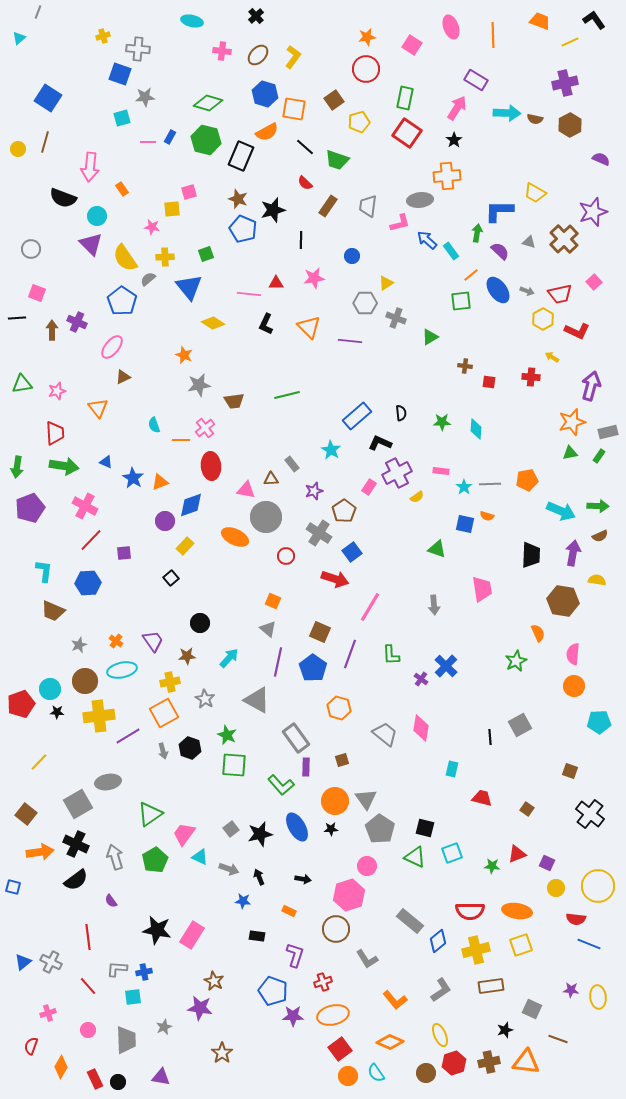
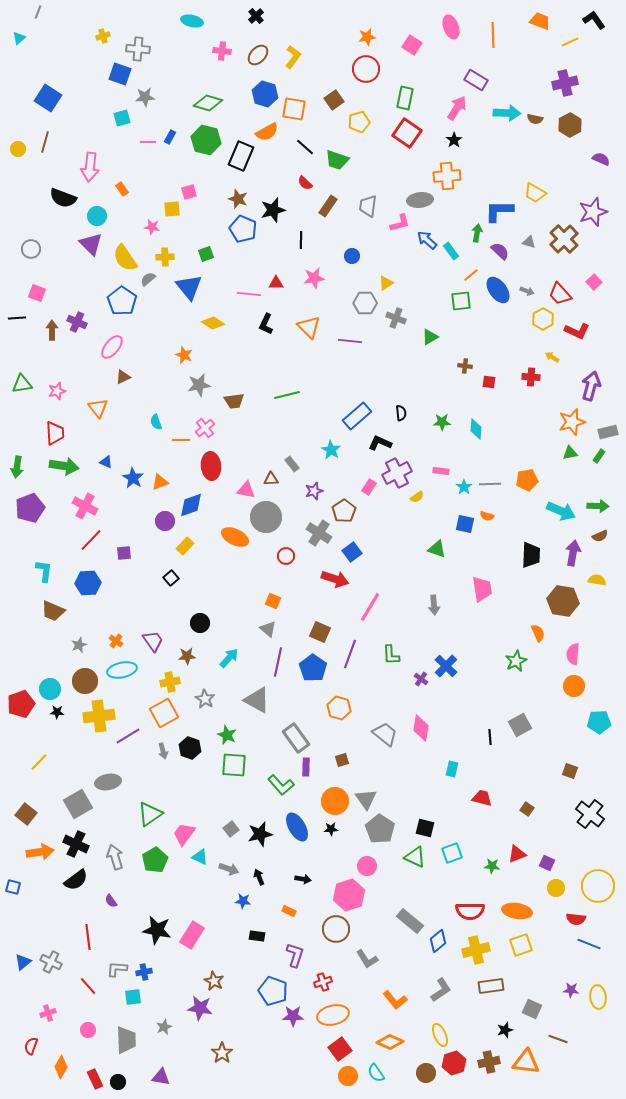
red trapezoid at (560, 294): rotated 60 degrees clockwise
cyan semicircle at (154, 425): moved 2 px right, 3 px up
